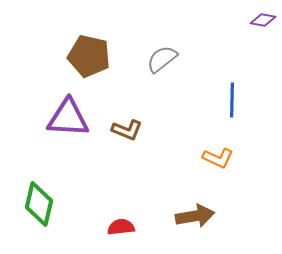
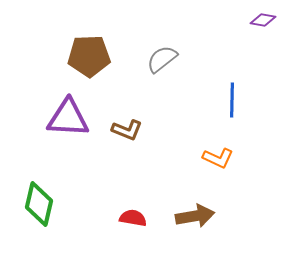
brown pentagon: rotated 15 degrees counterclockwise
red semicircle: moved 12 px right, 9 px up; rotated 16 degrees clockwise
